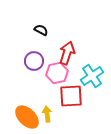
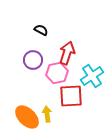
purple circle: moved 1 px left, 1 px up
